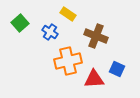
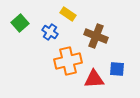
blue square: rotated 21 degrees counterclockwise
